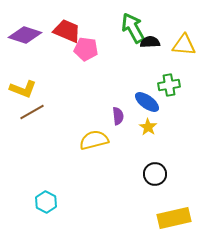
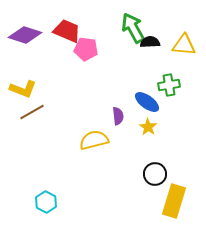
yellow rectangle: moved 17 px up; rotated 60 degrees counterclockwise
